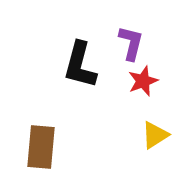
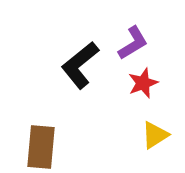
purple L-shape: moved 2 px right; rotated 45 degrees clockwise
black L-shape: rotated 36 degrees clockwise
red star: moved 2 px down
